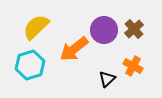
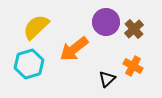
purple circle: moved 2 px right, 8 px up
cyan hexagon: moved 1 px left, 1 px up
